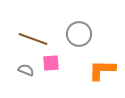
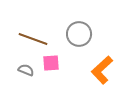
orange L-shape: rotated 44 degrees counterclockwise
